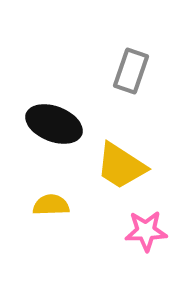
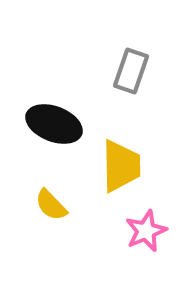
yellow trapezoid: rotated 124 degrees counterclockwise
yellow semicircle: rotated 132 degrees counterclockwise
pink star: rotated 21 degrees counterclockwise
